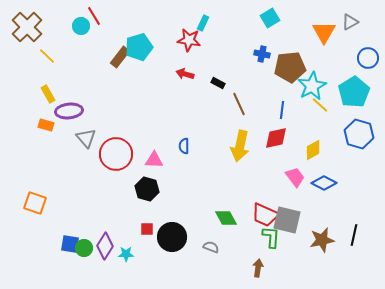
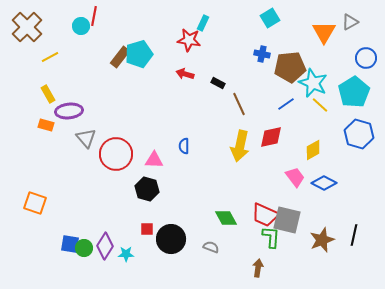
red line at (94, 16): rotated 42 degrees clockwise
cyan pentagon at (139, 47): moved 7 px down
yellow line at (47, 56): moved 3 px right, 1 px down; rotated 72 degrees counterclockwise
blue circle at (368, 58): moved 2 px left
cyan star at (312, 86): moved 1 px right, 3 px up; rotated 20 degrees counterclockwise
blue line at (282, 110): moved 4 px right, 6 px up; rotated 48 degrees clockwise
red diamond at (276, 138): moved 5 px left, 1 px up
black circle at (172, 237): moved 1 px left, 2 px down
brown star at (322, 240): rotated 10 degrees counterclockwise
